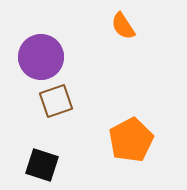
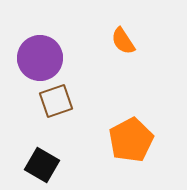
orange semicircle: moved 15 px down
purple circle: moved 1 px left, 1 px down
black square: rotated 12 degrees clockwise
